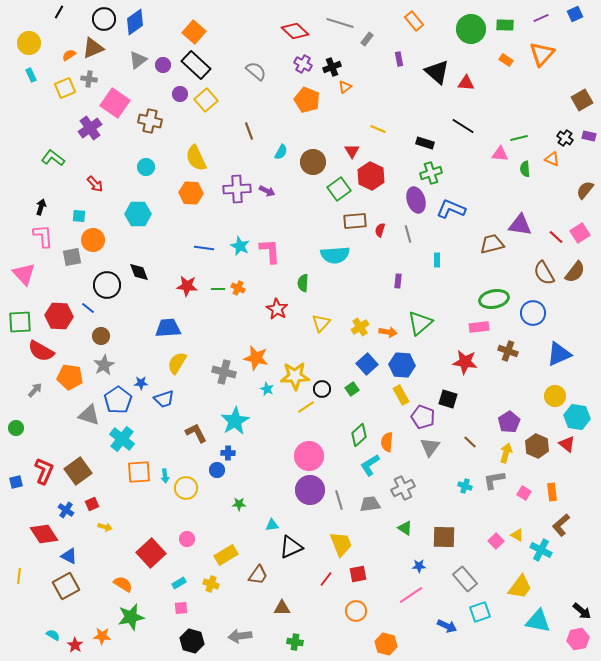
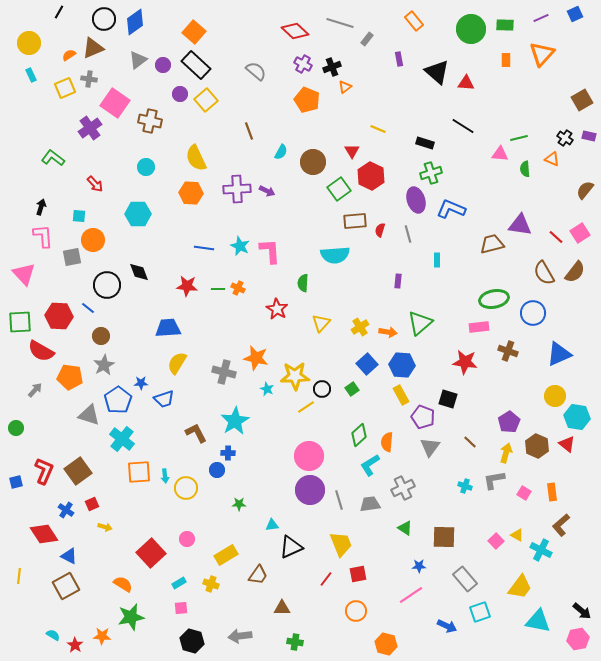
orange rectangle at (506, 60): rotated 56 degrees clockwise
